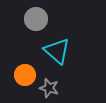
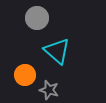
gray circle: moved 1 px right, 1 px up
gray star: moved 2 px down
